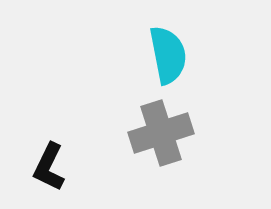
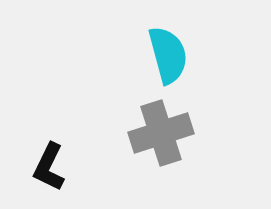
cyan semicircle: rotated 4 degrees counterclockwise
